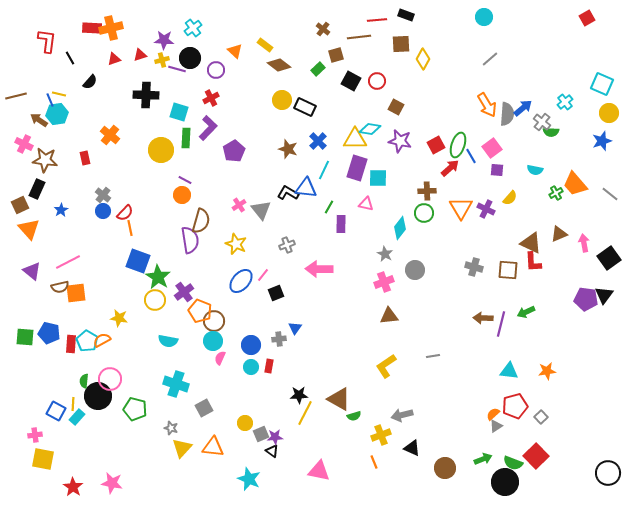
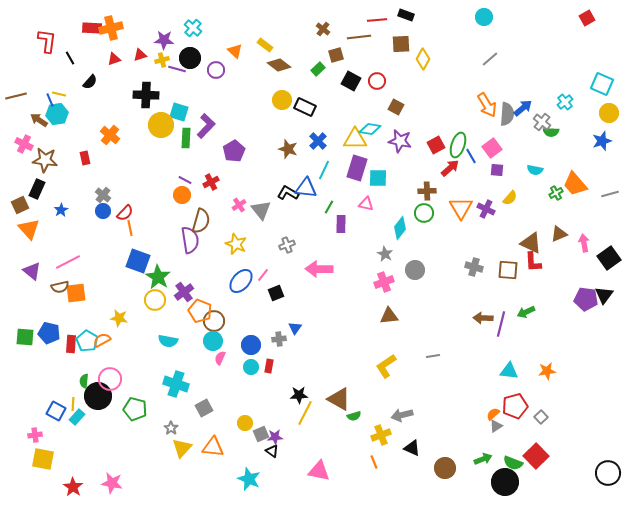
cyan cross at (193, 28): rotated 12 degrees counterclockwise
red cross at (211, 98): moved 84 px down
purple L-shape at (208, 128): moved 2 px left, 2 px up
yellow circle at (161, 150): moved 25 px up
gray line at (610, 194): rotated 54 degrees counterclockwise
gray star at (171, 428): rotated 16 degrees clockwise
